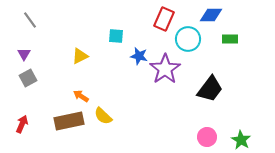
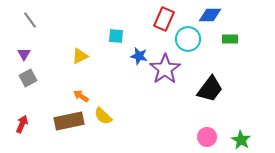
blue diamond: moved 1 px left
